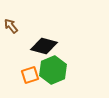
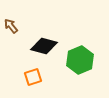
green hexagon: moved 27 px right, 10 px up
orange square: moved 3 px right, 2 px down
